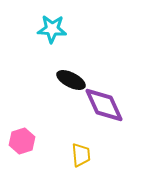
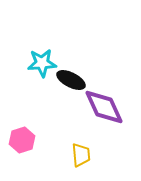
cyan star: moved 10 px left, 34 px down; rotated 8 degrees counterclockwise
purple diamond: moved 2 px down
pink hexagon: moved 1 px up
